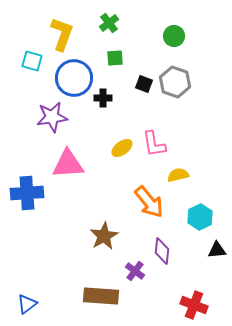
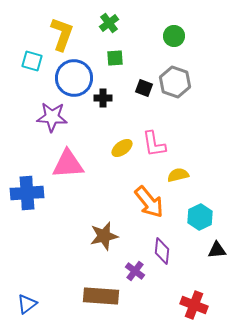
black square: moved 4 px down
purple star: rotated 12 degrees clockwise
brown star: rotated 16 degrees clockwise
